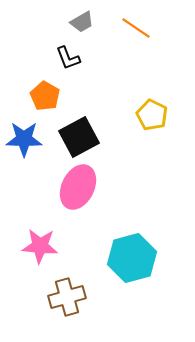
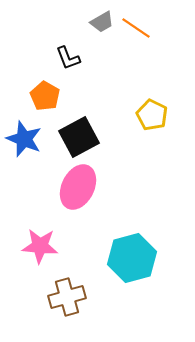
gray trapezoid: moved 20 px right
blue star: rotated 21 degrees clockwise
